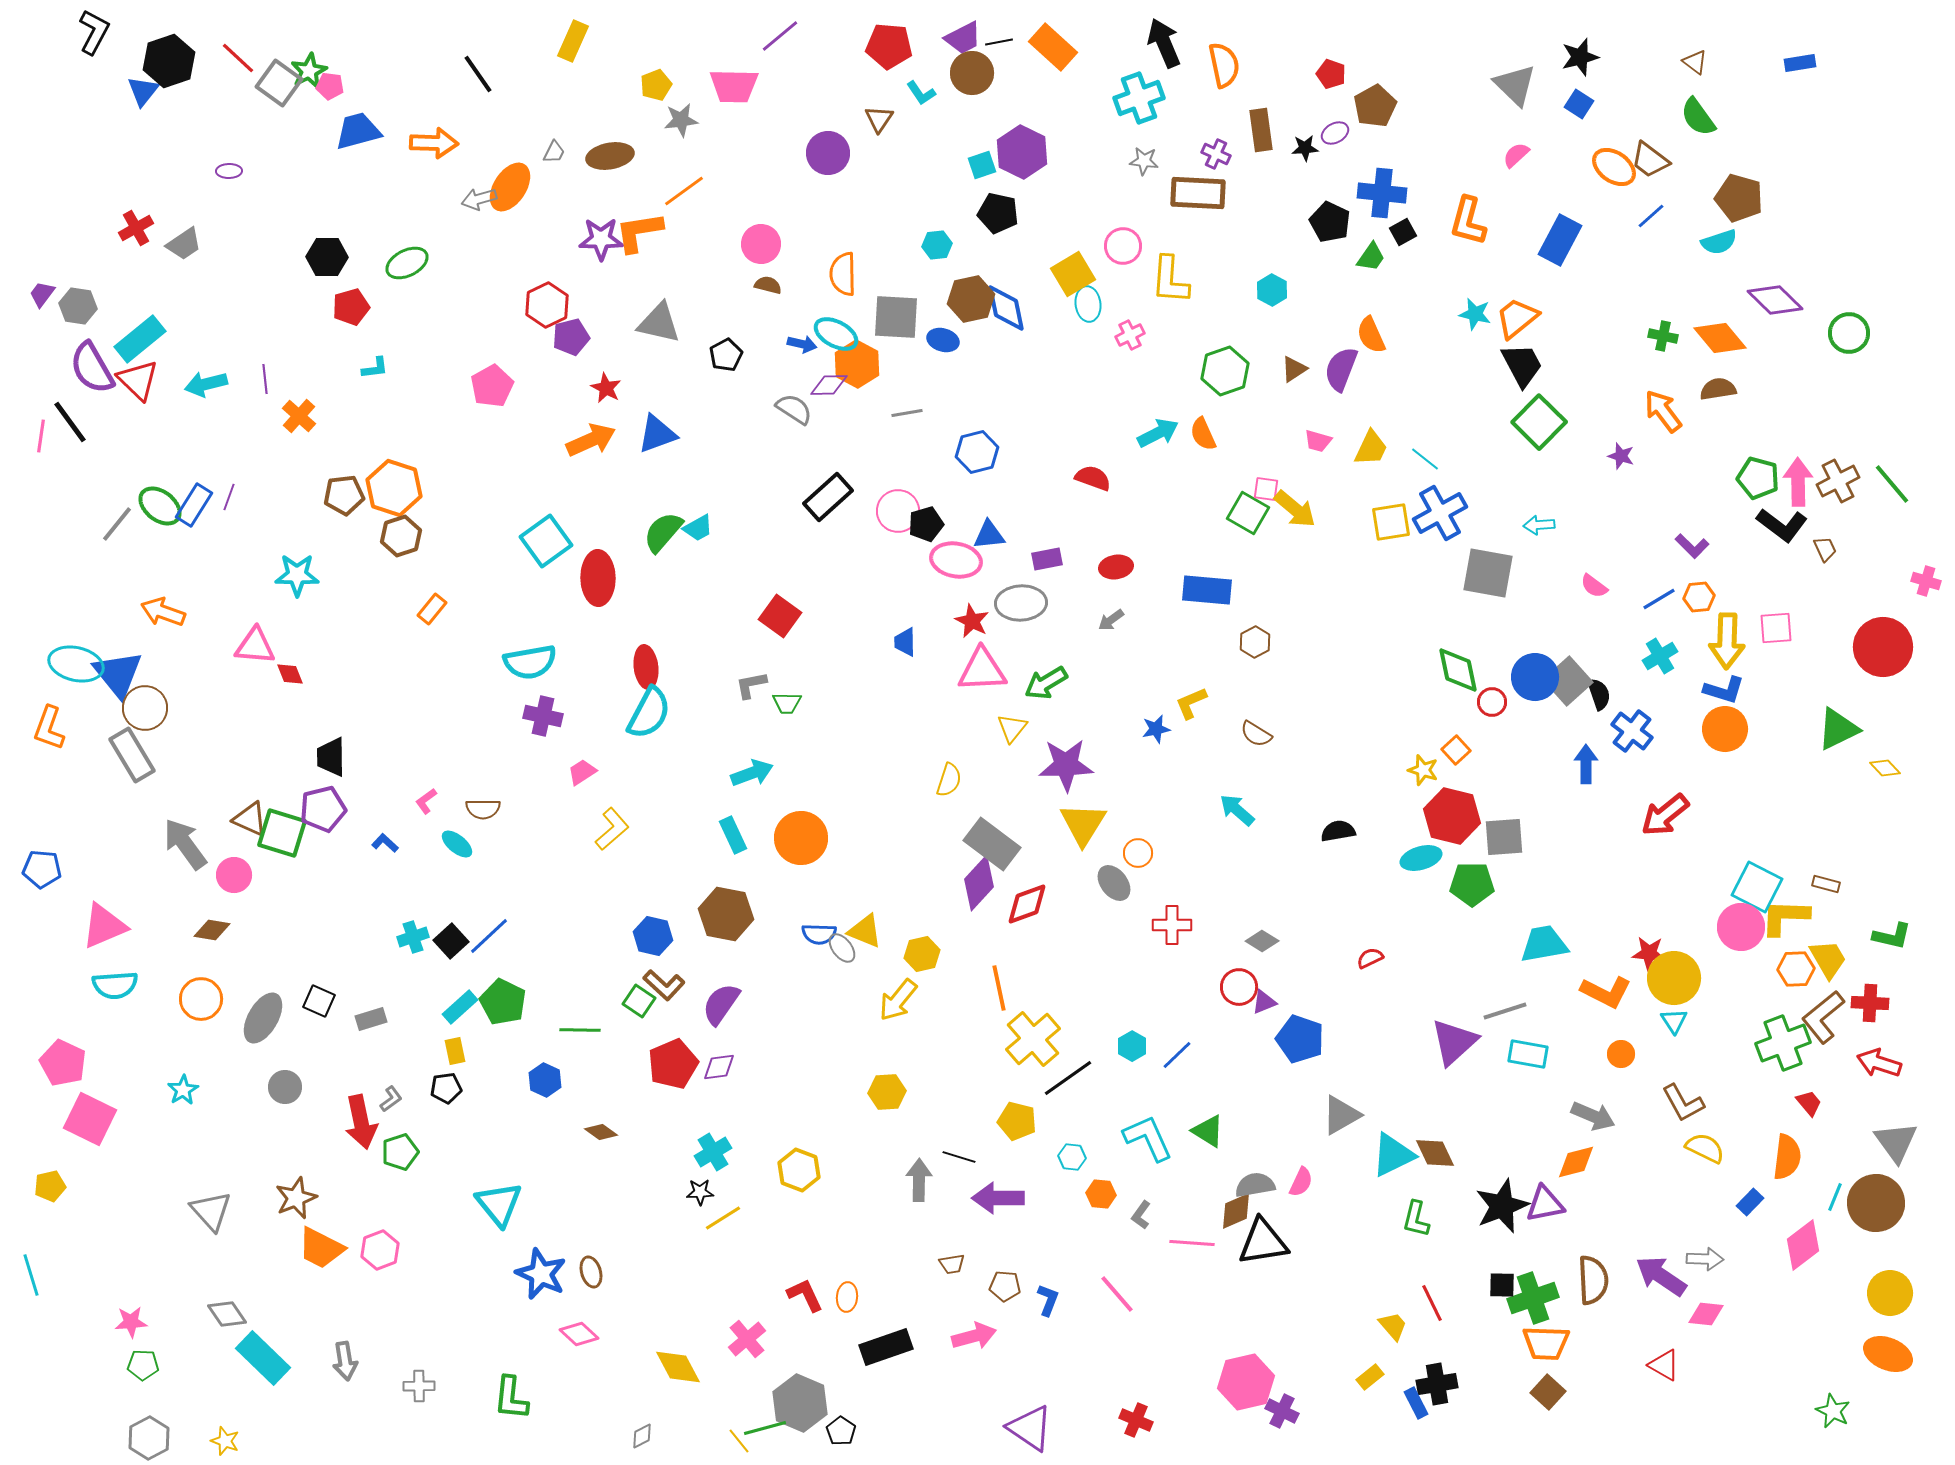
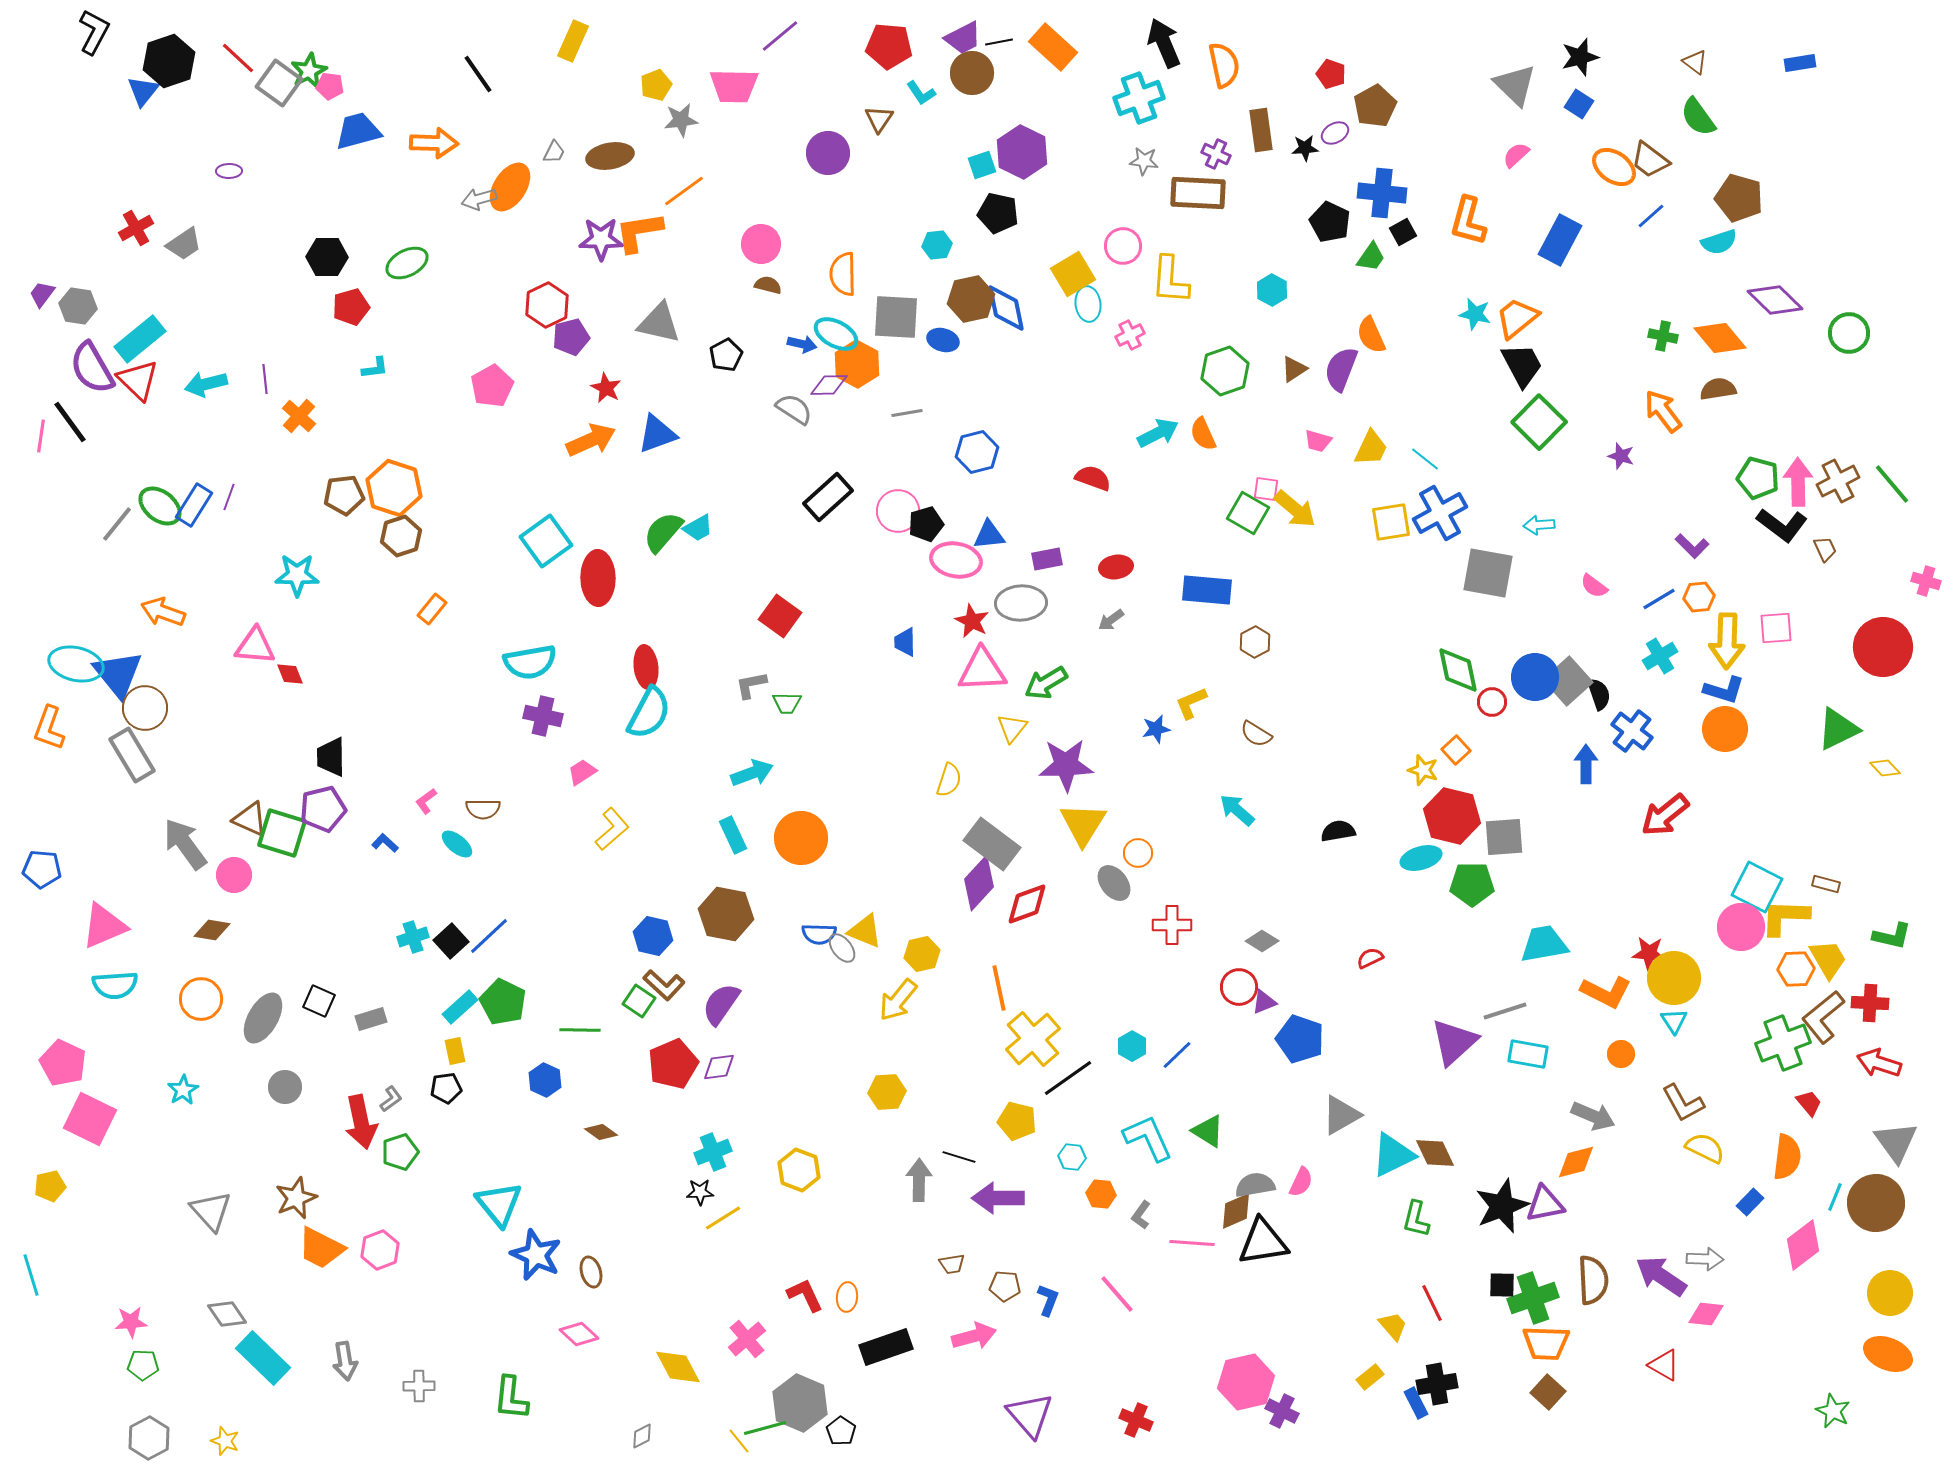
cyan cross at (713, 1152): rotated 9 degrees clockwise
blue star at (541, 1274): moved 5 px left, 19 px up
purple triangle at (1030, 1428): moved 13 px up; rotated 15 degrees clockwise
